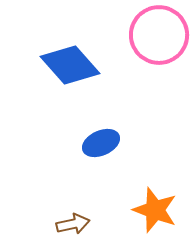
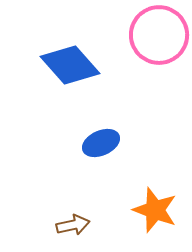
brown arrow: moved 1 px down
